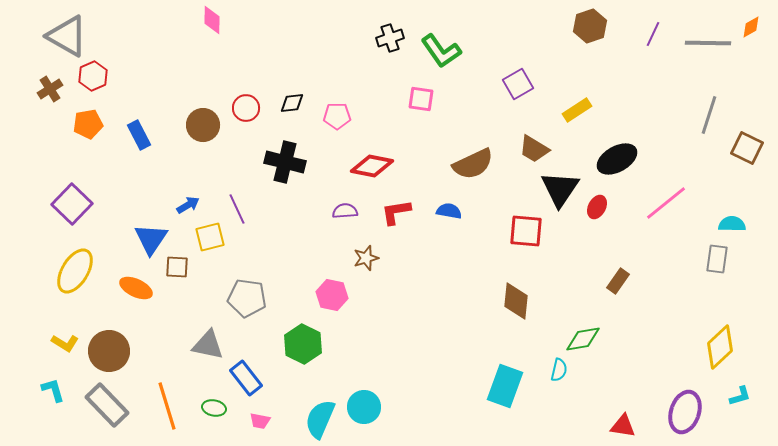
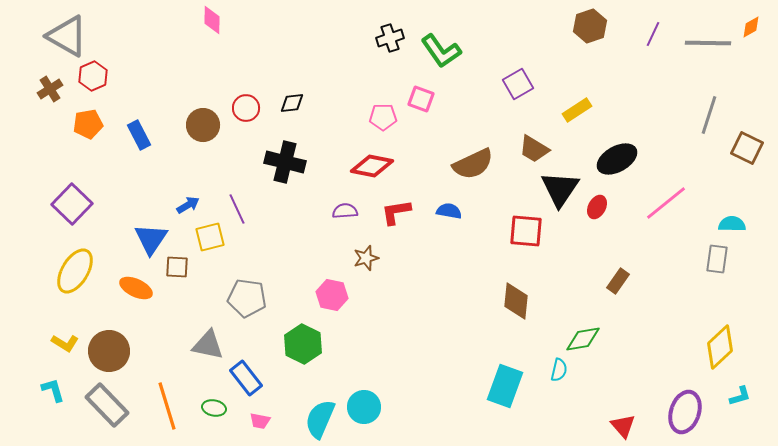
pink square at (421, 99): rotated 12 degrees clockwise
pink pentagon at (337, 116): moved 46 px right, 1 px down
red triangle at (623, 426): rotated 40 degrees clockwise
